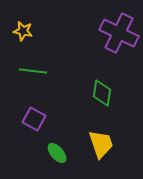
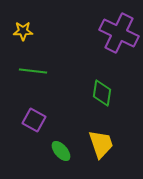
yellow star: rotated 12 degrees counterclockwise
purple square: moved 1 px down
green ellipse: moved 4 px right, 2 px up
